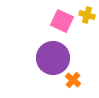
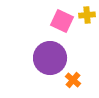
yellow cross: rotated 21 degrees counterclockwise
purple circle: moved 3 px left
